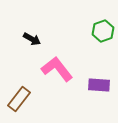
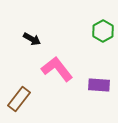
green hexagon: rotated 10 degrees counterclockwise
